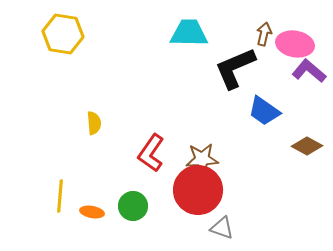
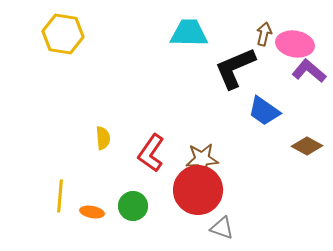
yellow semicircle: moved 9 px right, 15 px down
